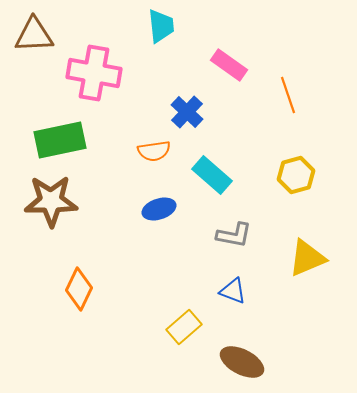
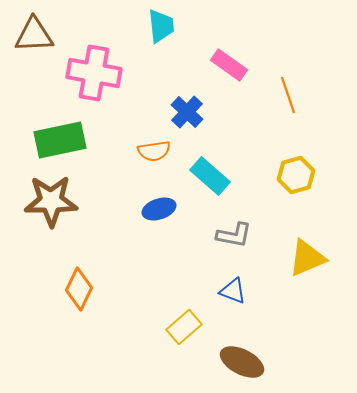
cyan rectangle: moved 2 px left, 1 px down
